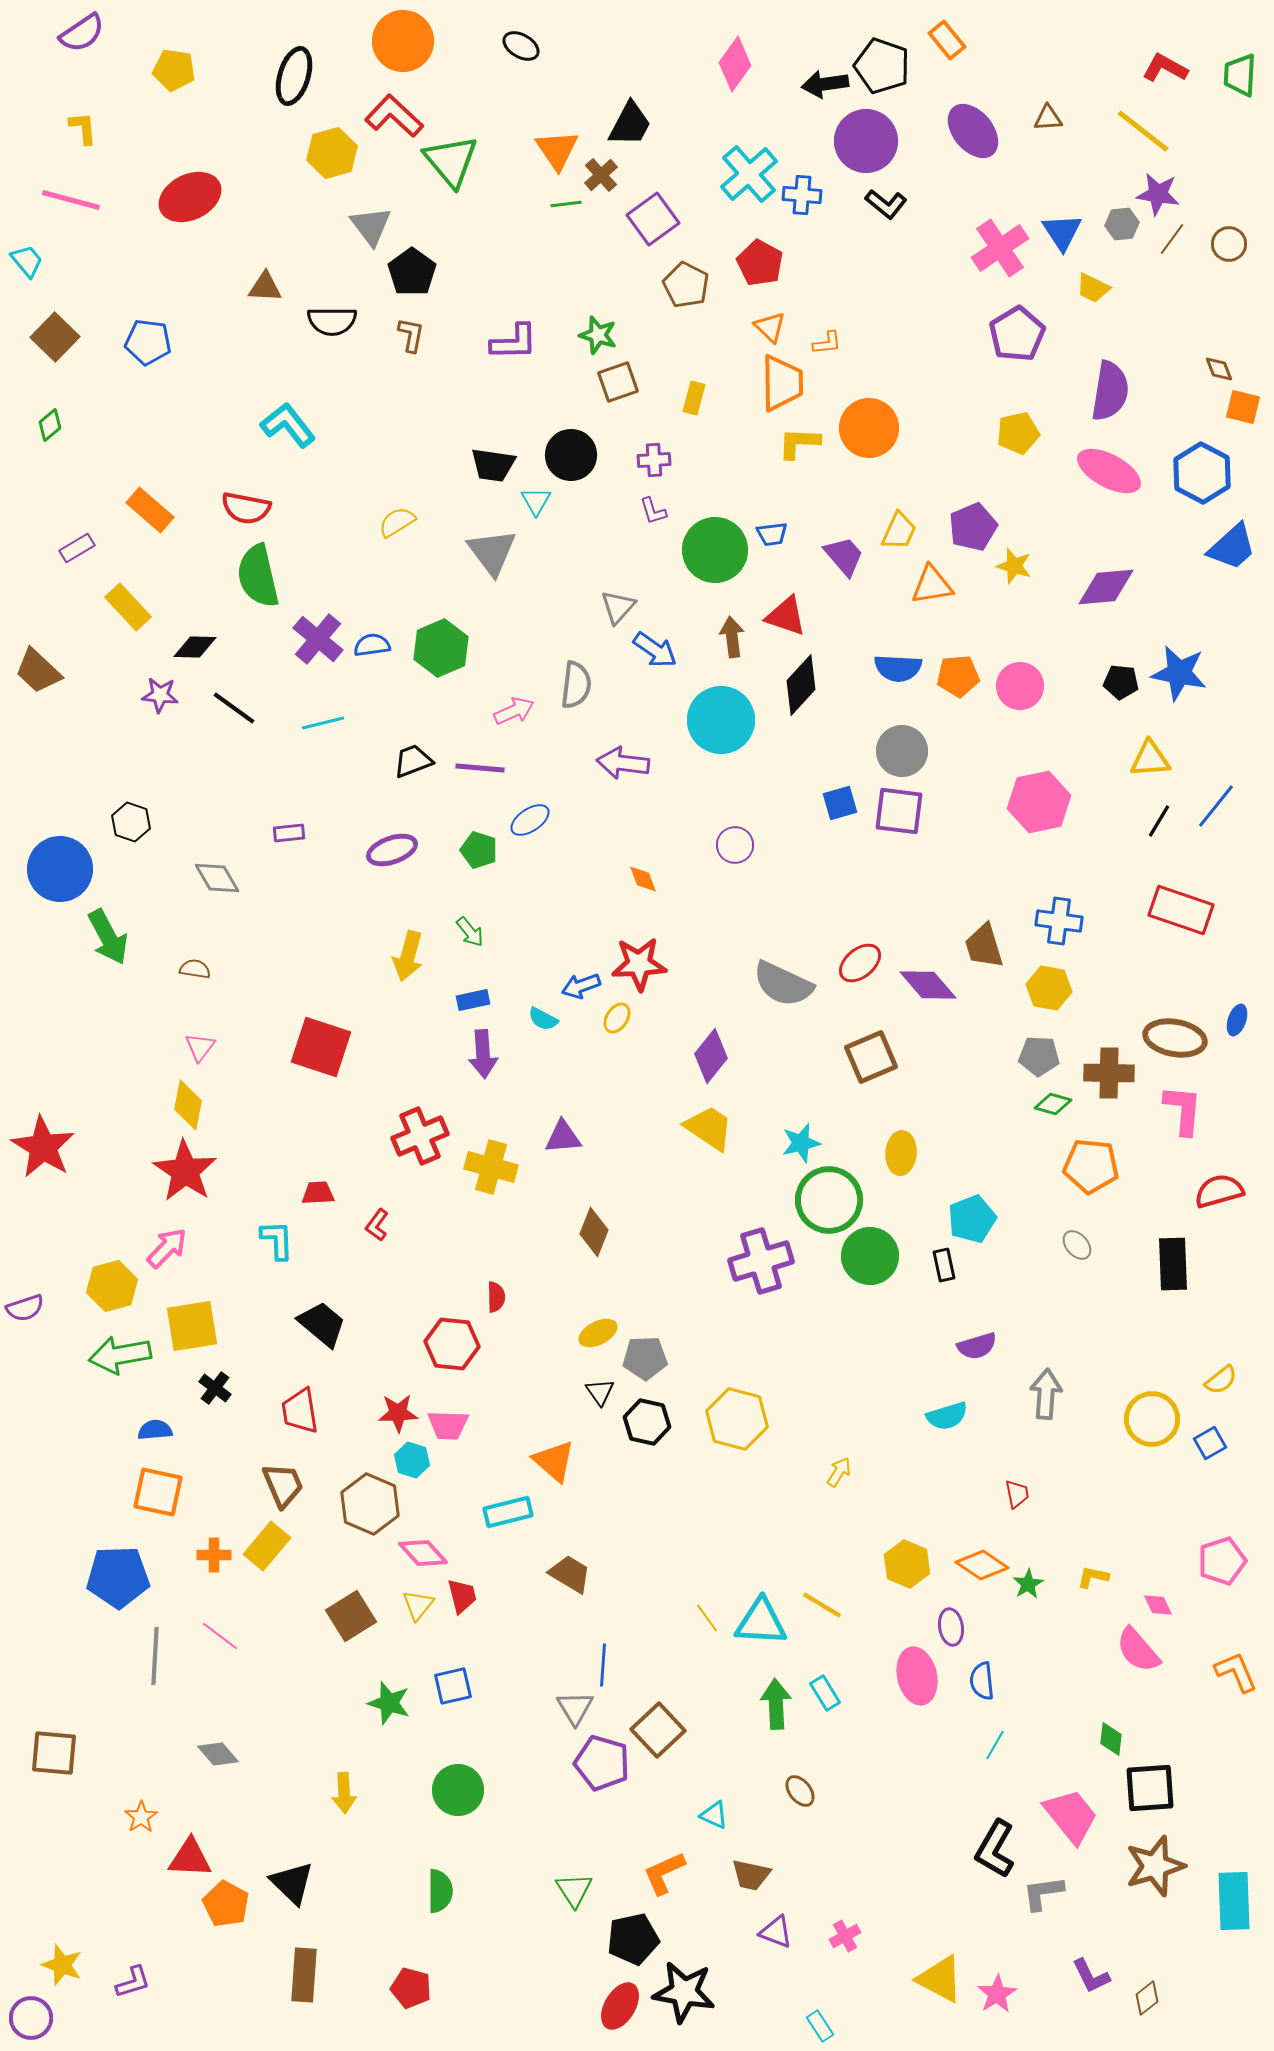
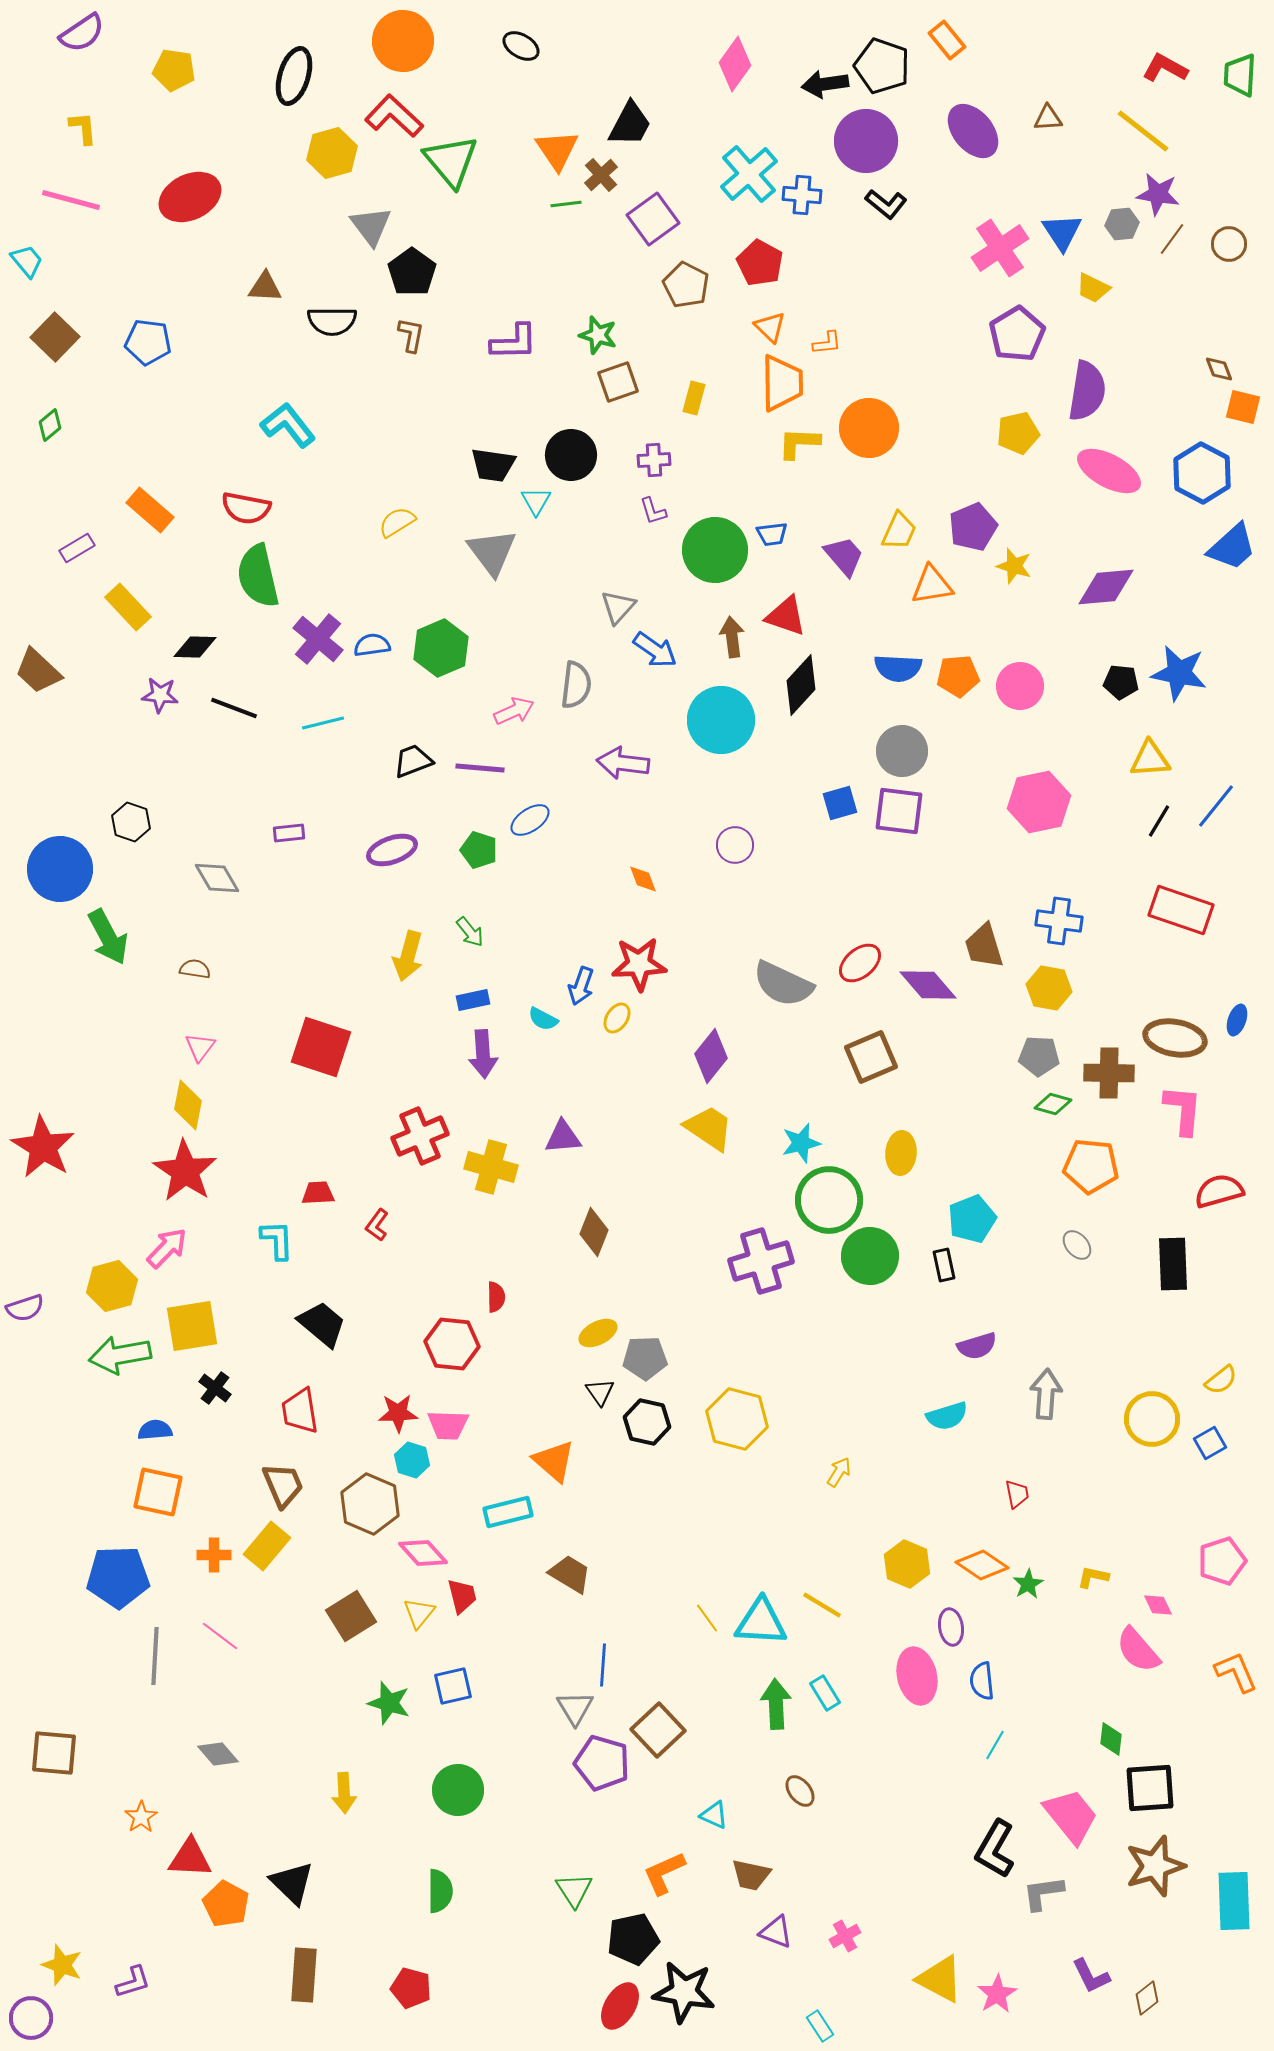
purple semicircle at (1110, 391): moved 23 px left
black line at (234, 708): rotated 15 degrees counterclockwise
blue arrow at (581, 986): rotated 51 degrees counterclockwise
yellow triangle at (418, 1605): moved 1 px right, 8 px down
